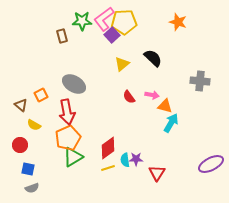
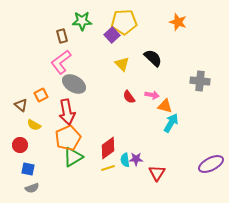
pink L-shape: moved 43 px left, 43 px down
yellow triangle: rotated 35 degrees counterclockwise
